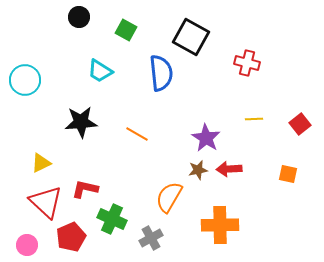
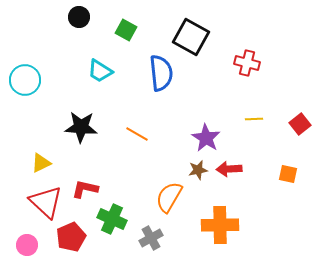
black star: moved 5 px down; rotated 8 degrees clockwise
